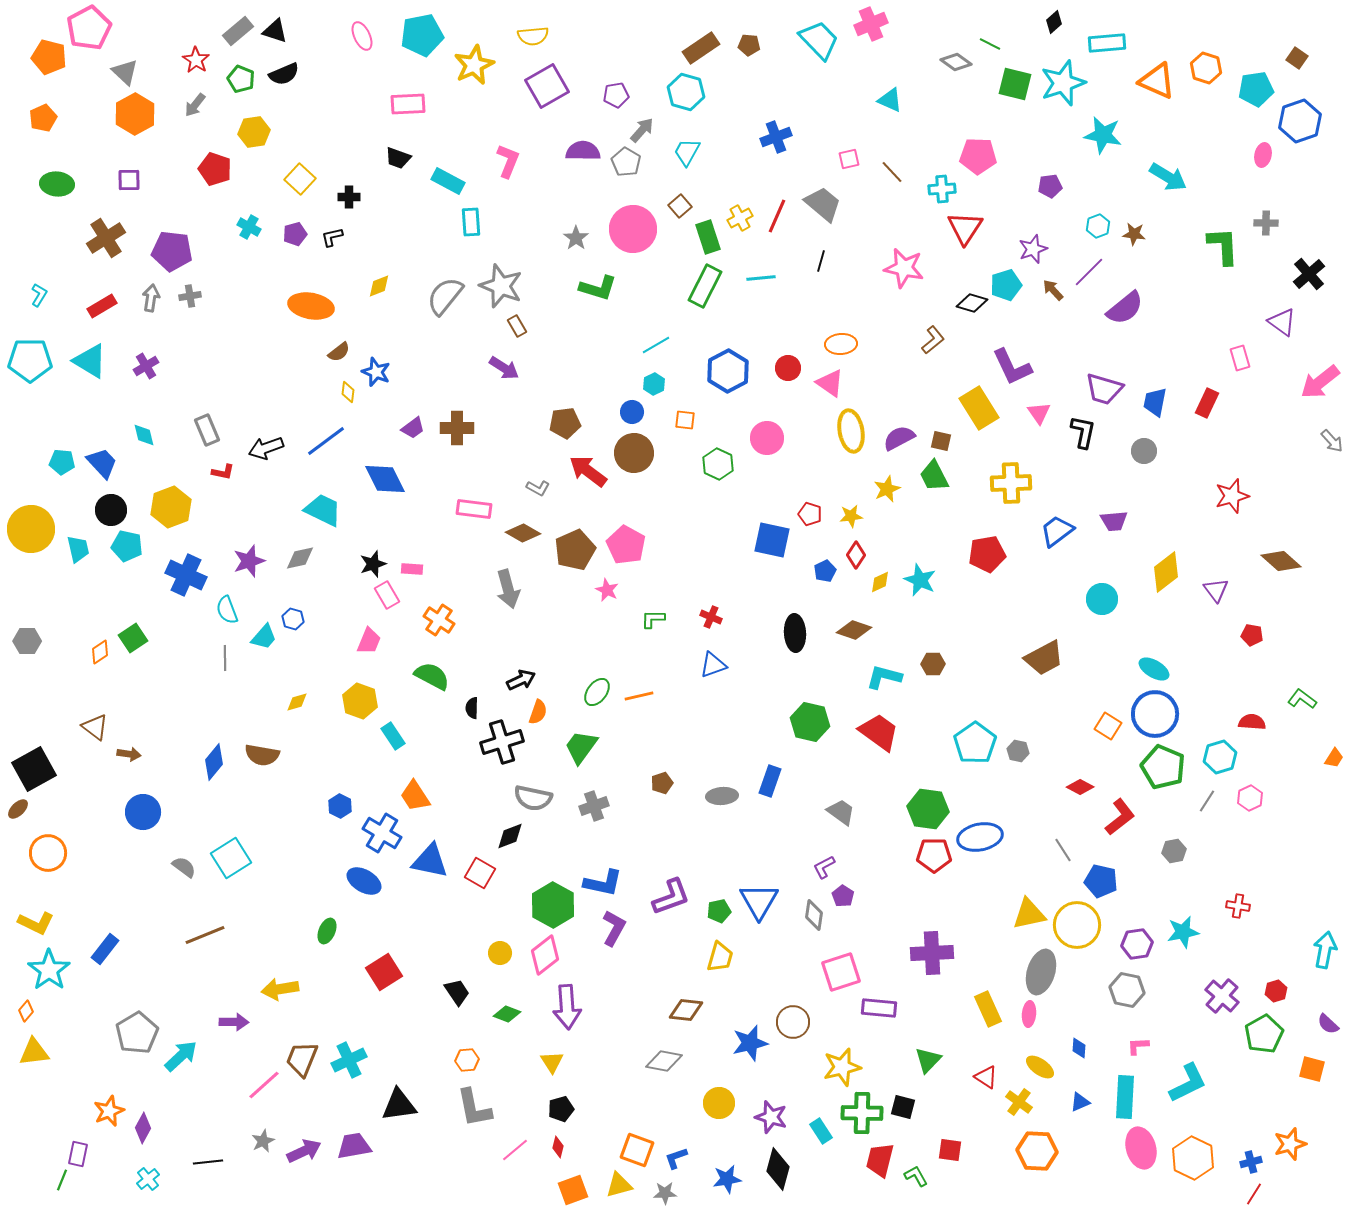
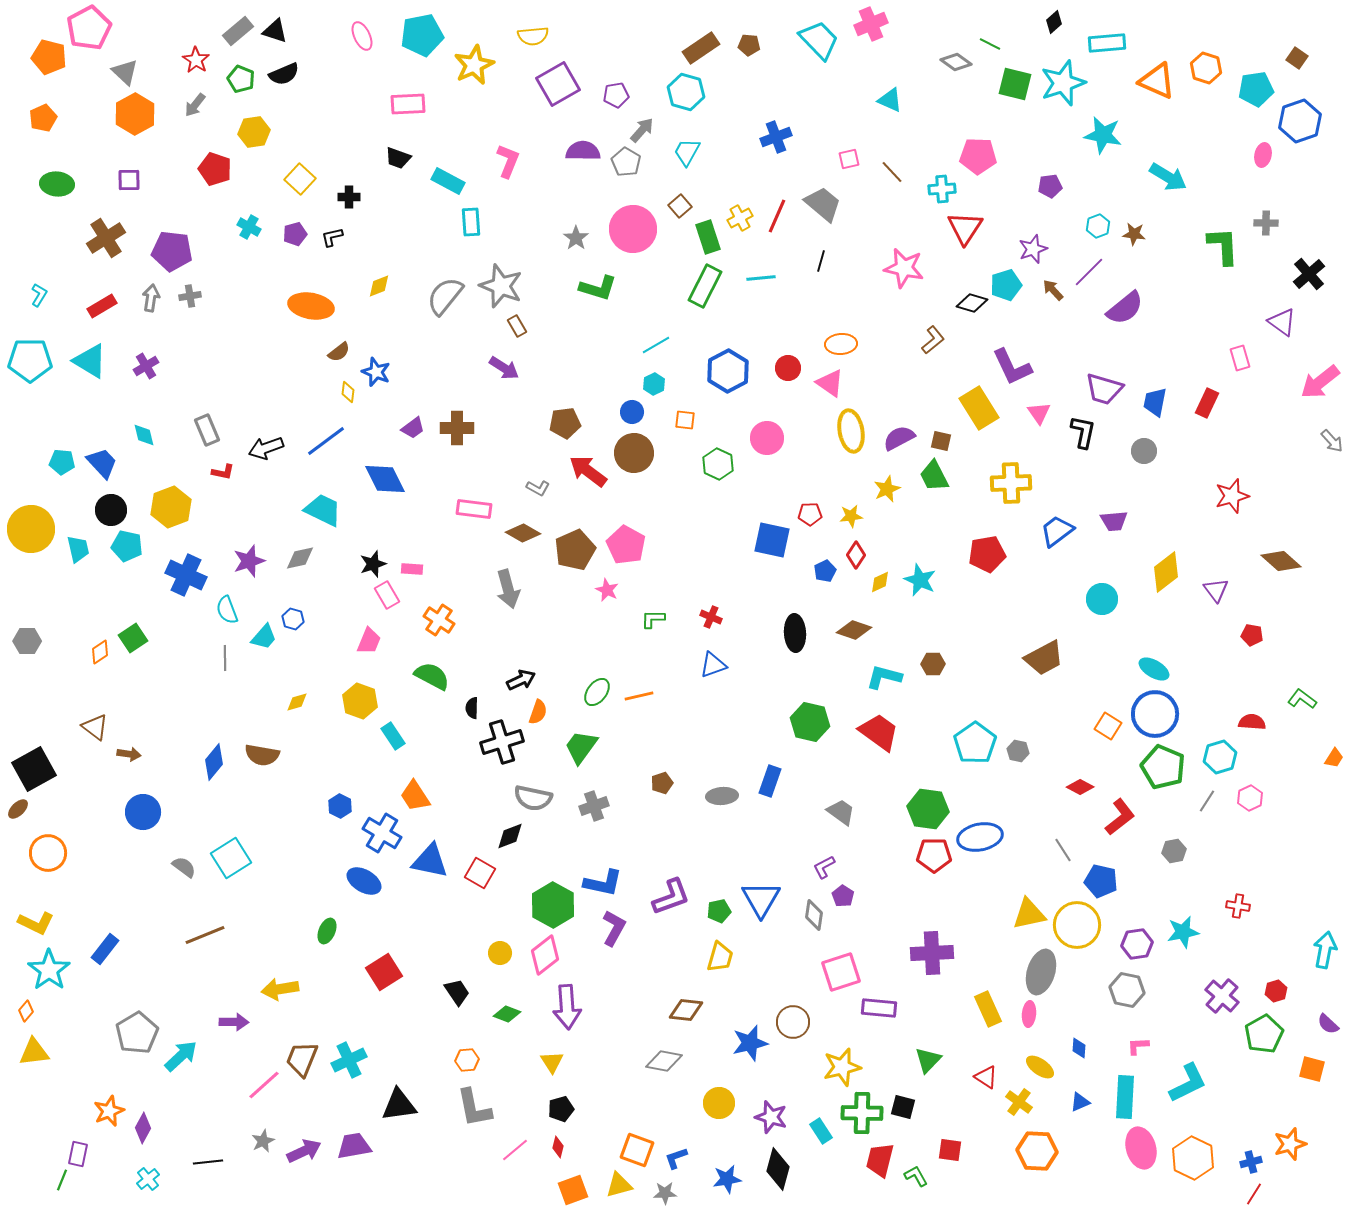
purple square at (547, 86): moved 11 px right, 2 px up
red pentagon at (810, 514): rotated 20 degrees counterclockwise
blue triangle at (759, 901): moved 2 px right, 2 px up
